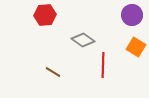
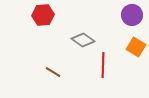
red hexagon: moved 2 px left
